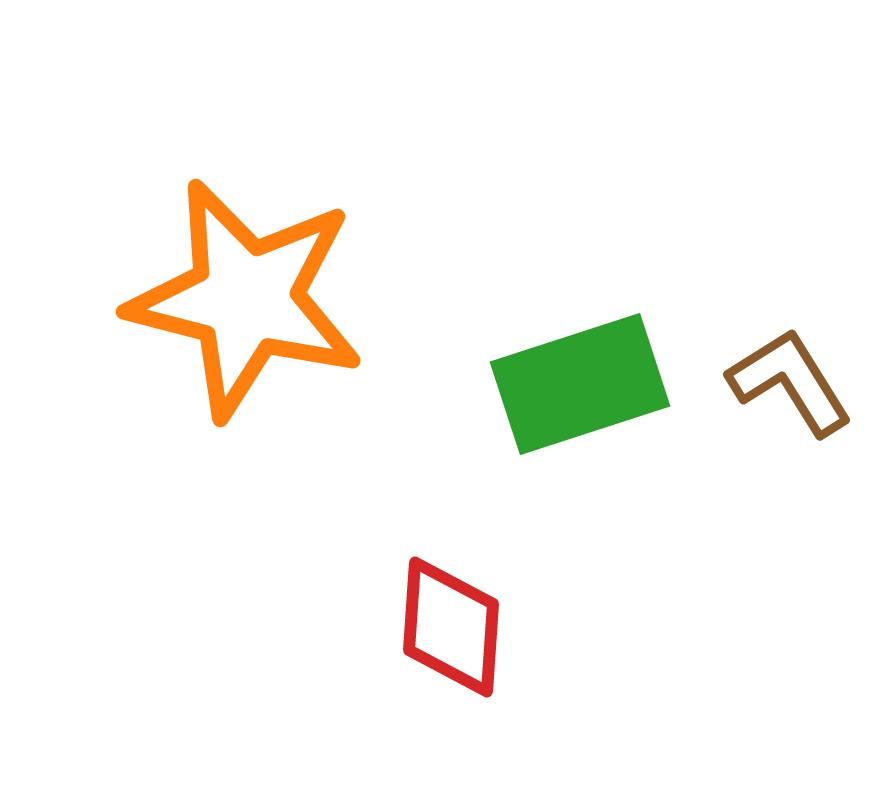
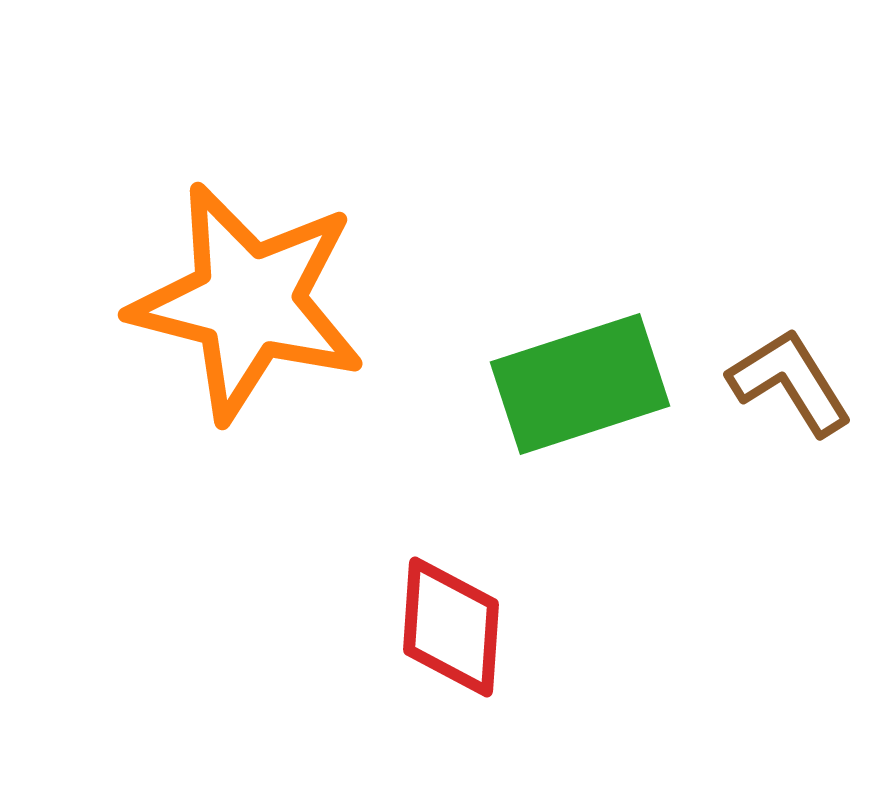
orange star: moved 2 px right, 3 px down
